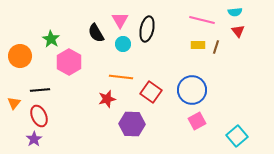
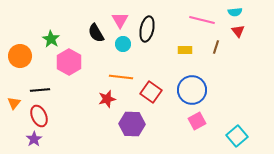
yellow rectangle: moved 13 px left, 5 px down
